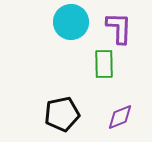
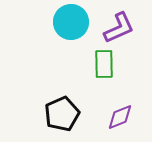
purple L-shape: rotated 64 degrees clockwise
black pentagon: rotated 12 degrees counterclockwise
